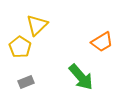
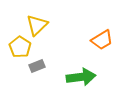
orange trapezoid: moved 2 px up
green arrow: rotated 56 degrees counterclockwise
gray rectangle: moved 11 px right, 16 px up
